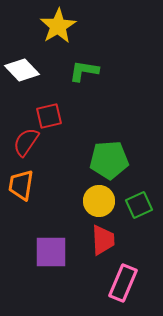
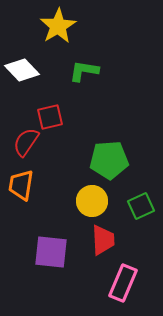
red square: moved 1 px right, 1 px down
yellow circle: moved 7 px left
green square: moved 2 px right, 1 px down
purple square: rotated 6 degrees clockwise
